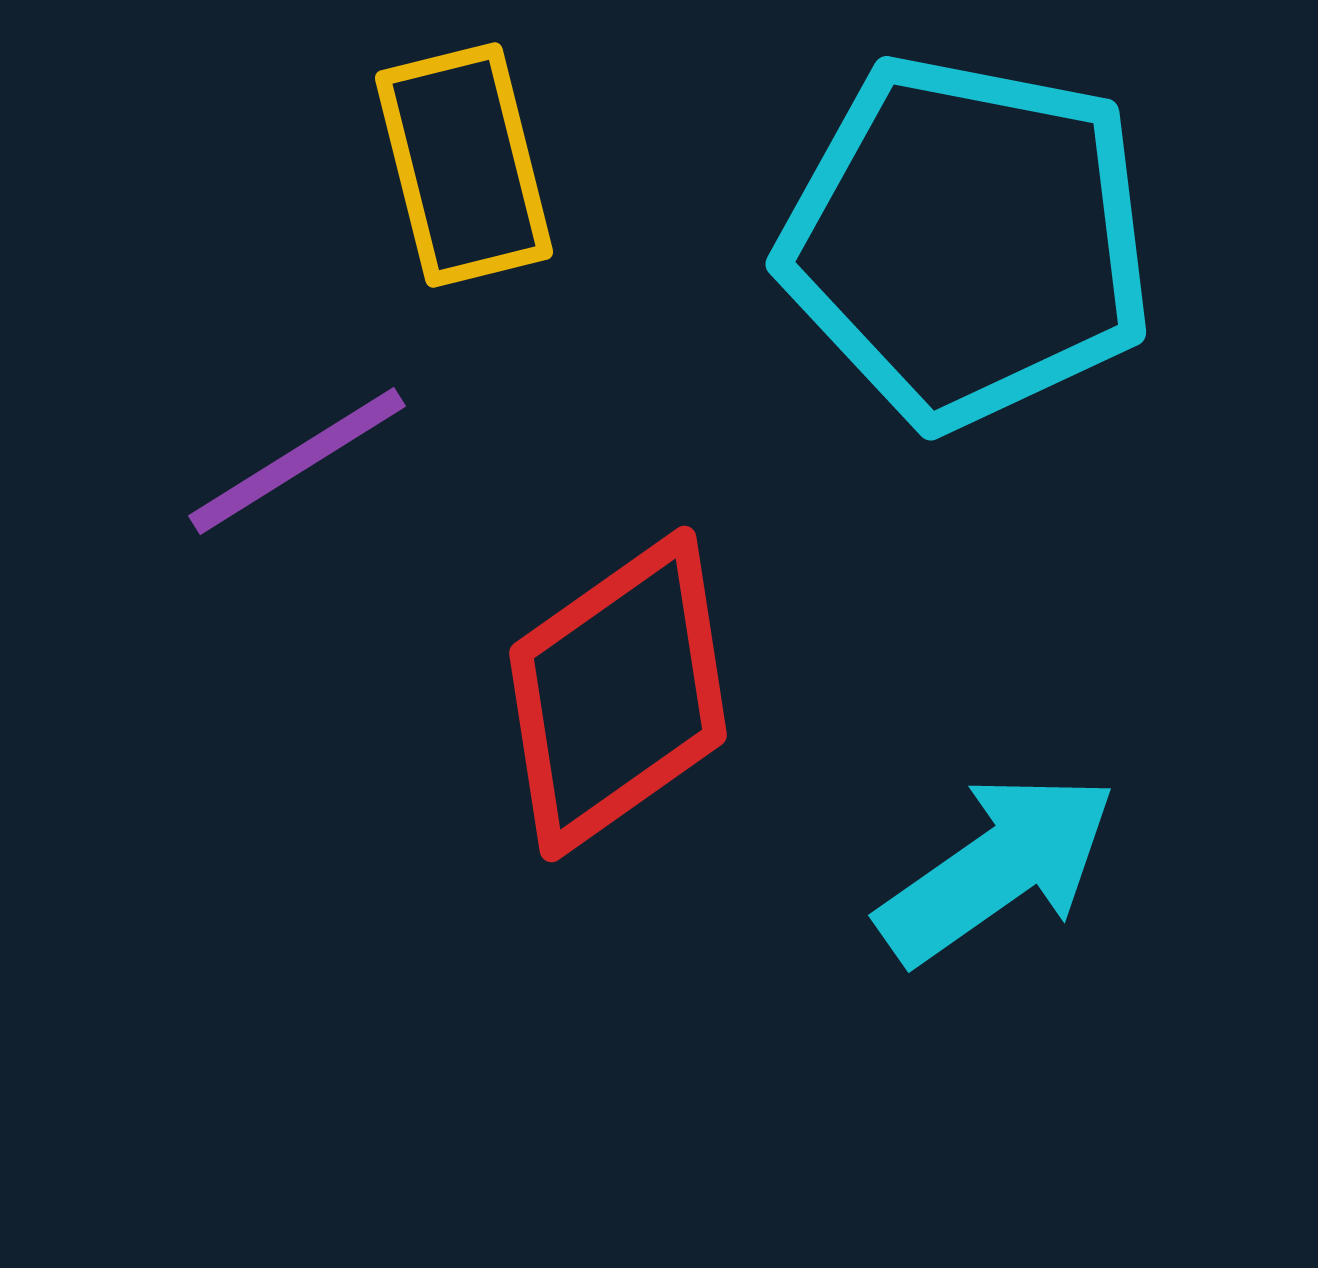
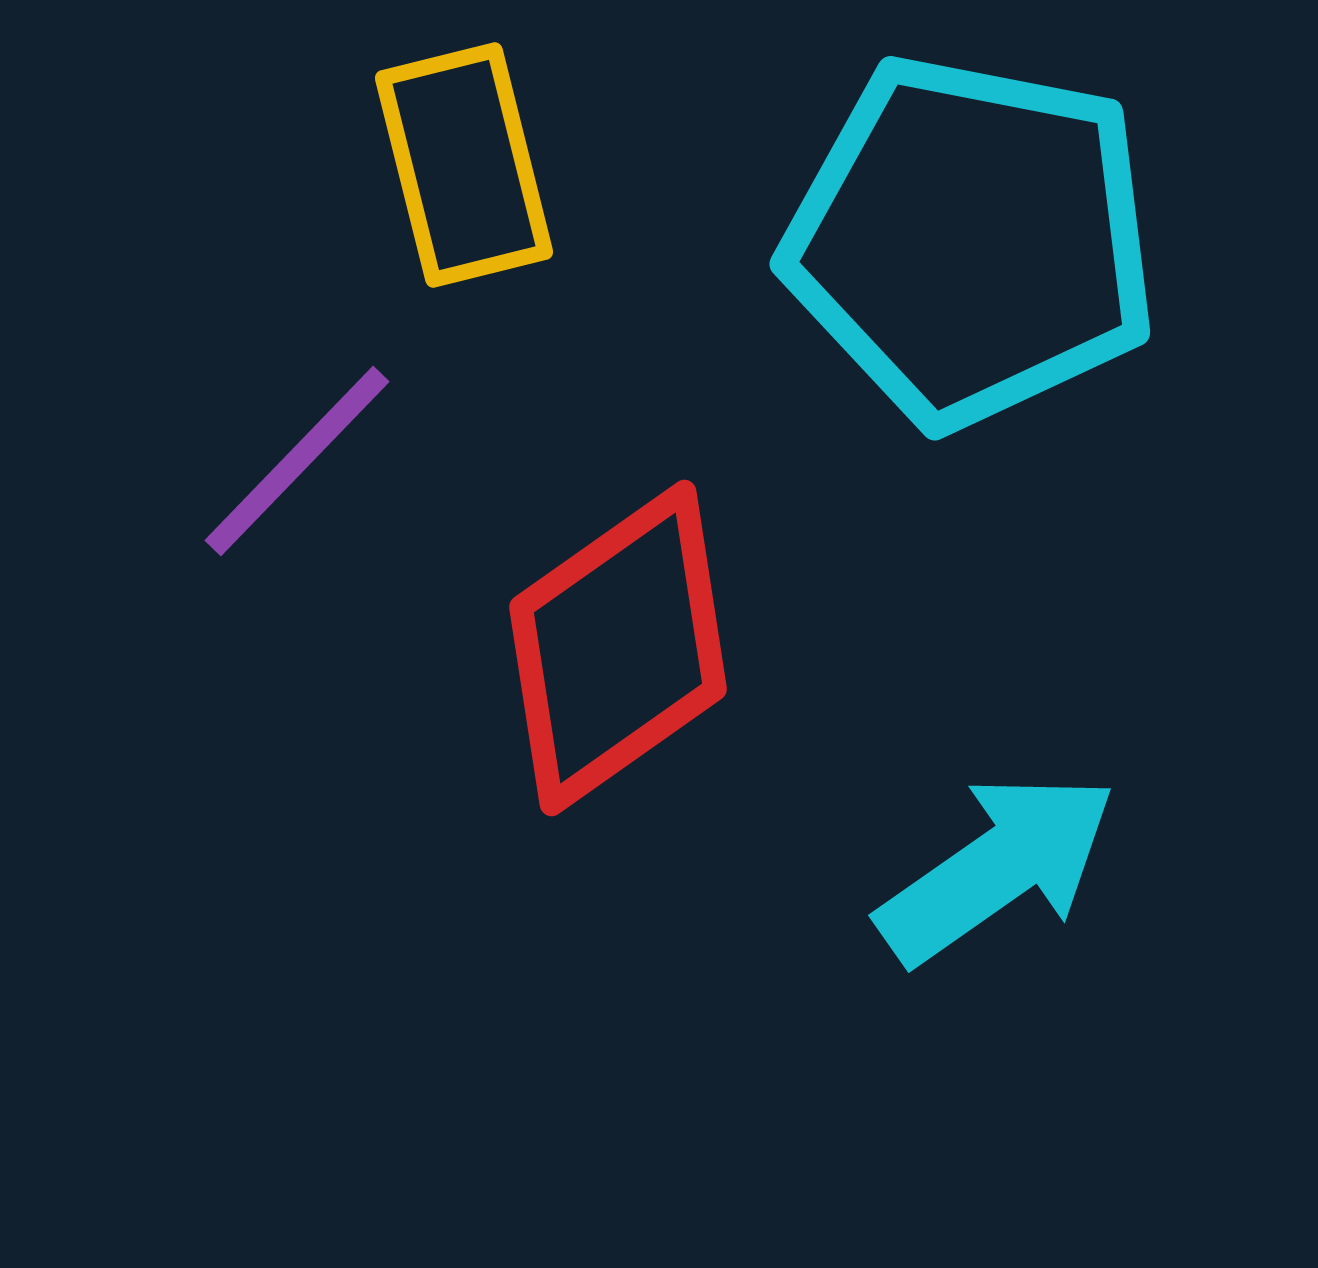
cyan pentagon: moved 4 px right
purple line: rotated 14 degrees counterclockwise
red diamond: moved 46 px up
